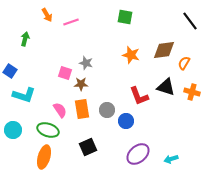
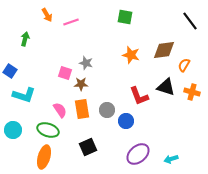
orange semicircle: moved 2 px down
